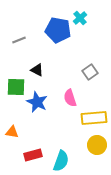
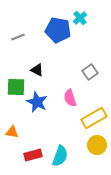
gray line: moved 1 px left, 3 px up
yellow rectangle: rotated 25 degrees counterclockwise
cyan semicircle: moved 1 px left, 5 px up
